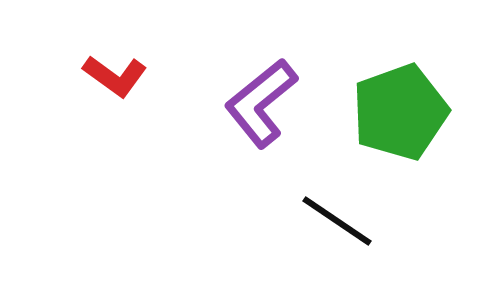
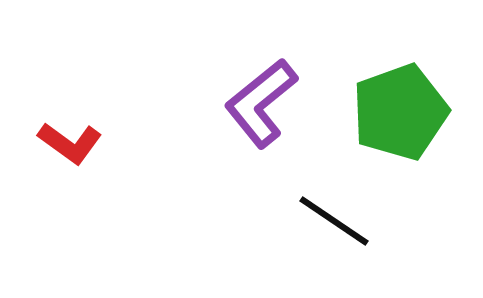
red L-shape: moved 45 px left, 67 px down
black line: moved 3 px left
